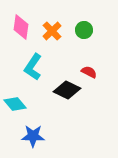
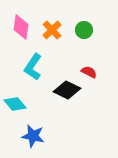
orange cross: moved 1 px up
blue star: rotated 10 degrees clockwise
